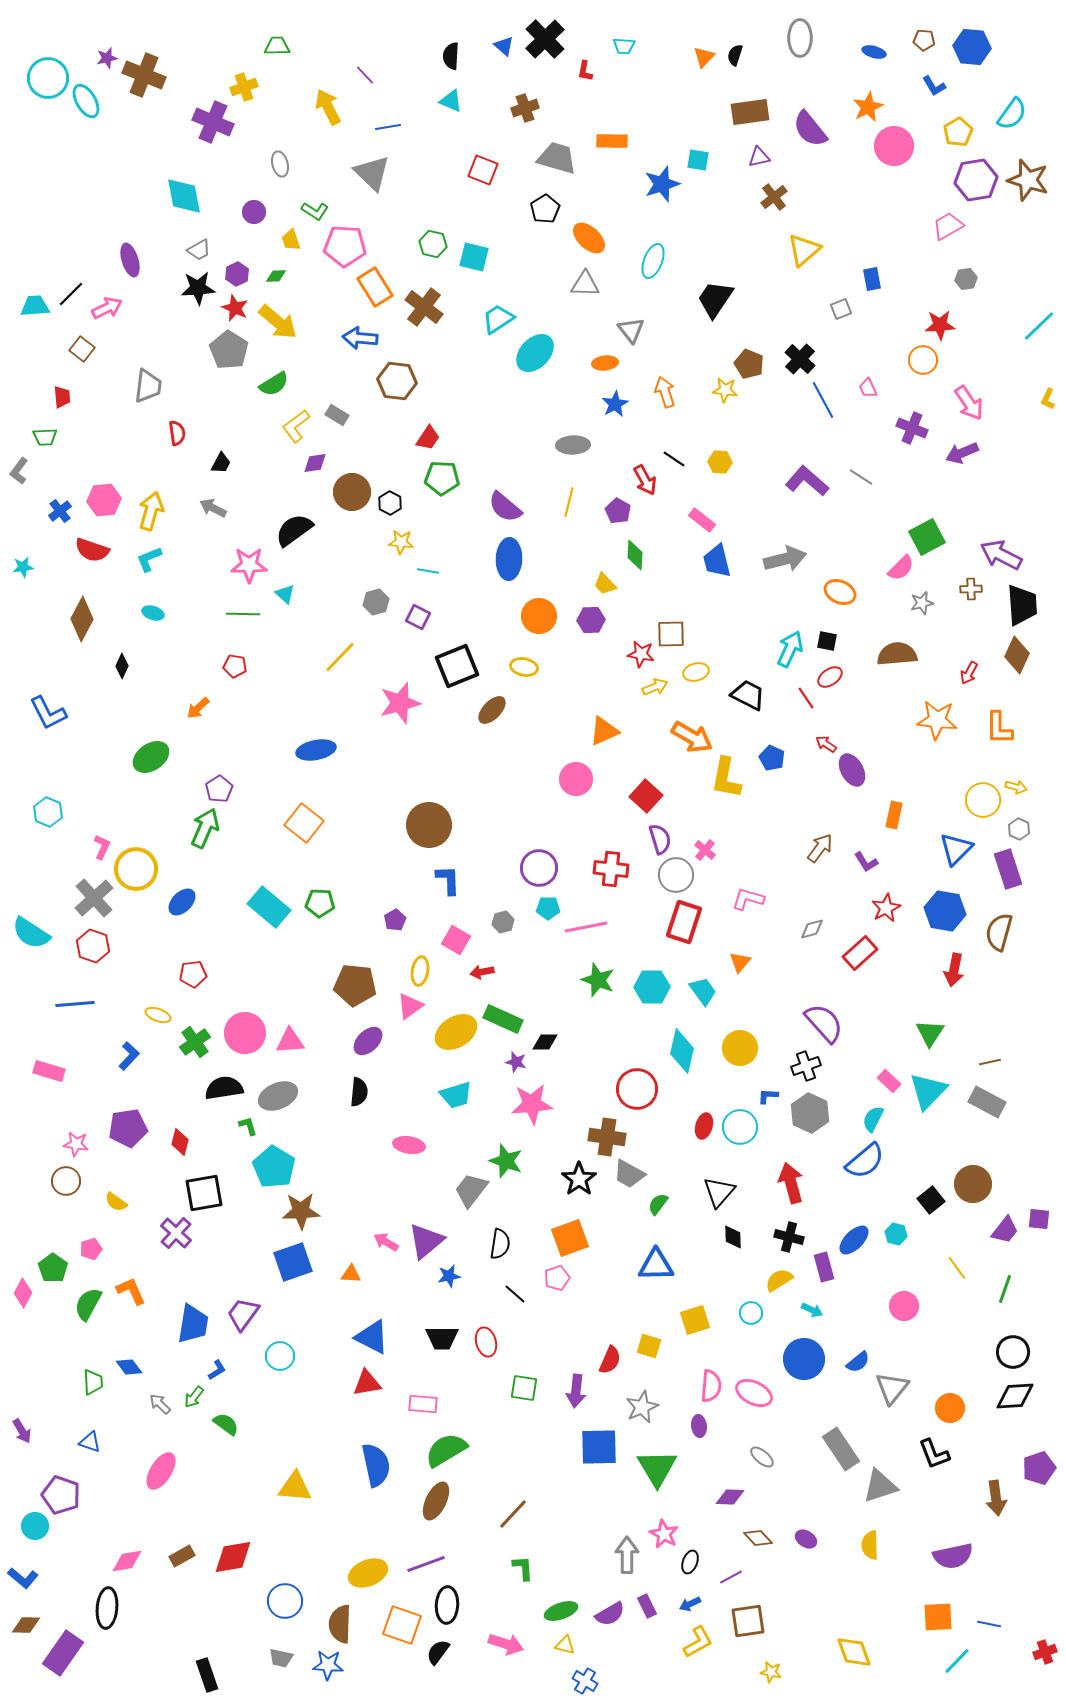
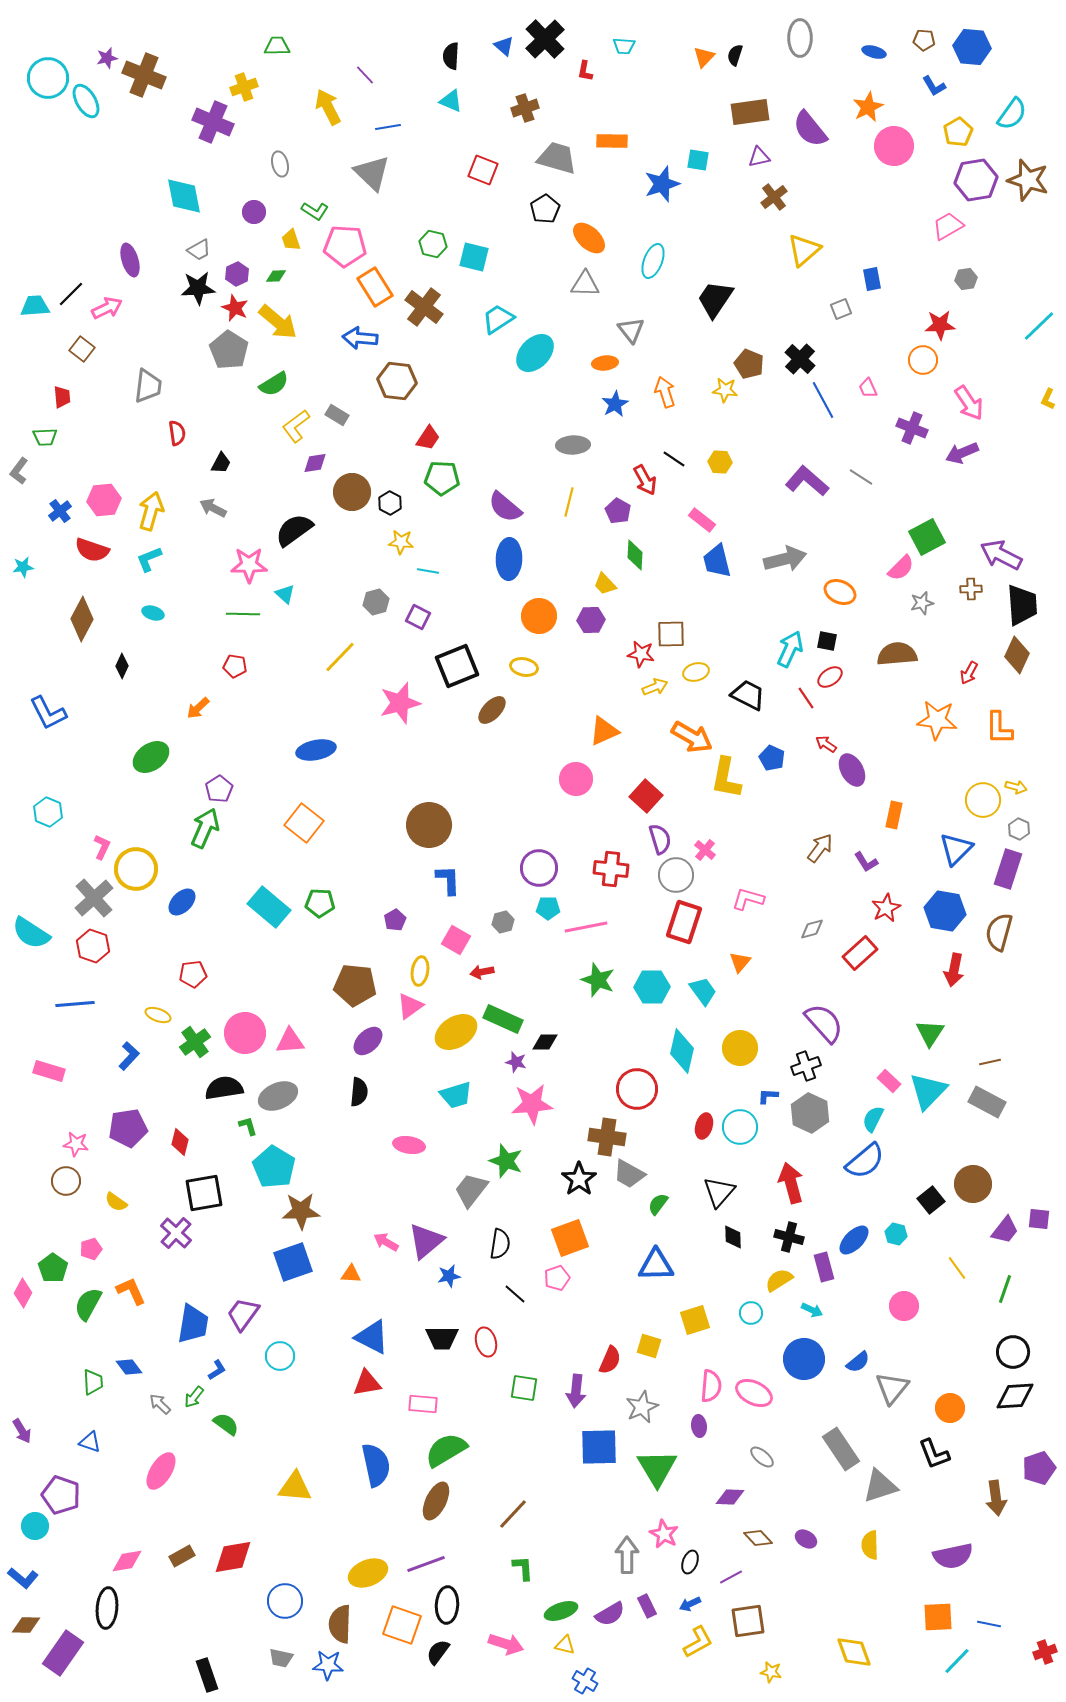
purple rectangle at (1008, 869): rotated 36 degrees clockwise
